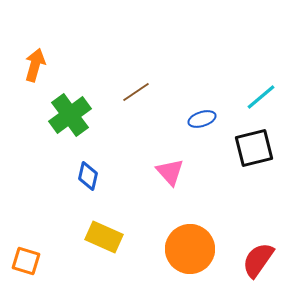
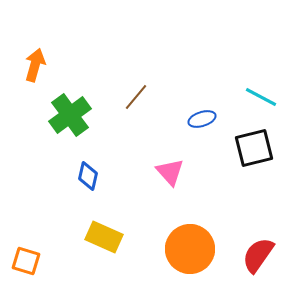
brown line: moved 5 px down; rotated 16 degrees counterclockwise
cyan line: rotated 68 degrees clockwise
red semicircle: moved 5 px up
